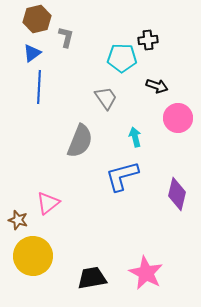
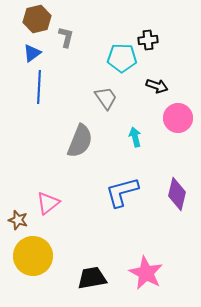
blue L-shape: moved 16 px down
